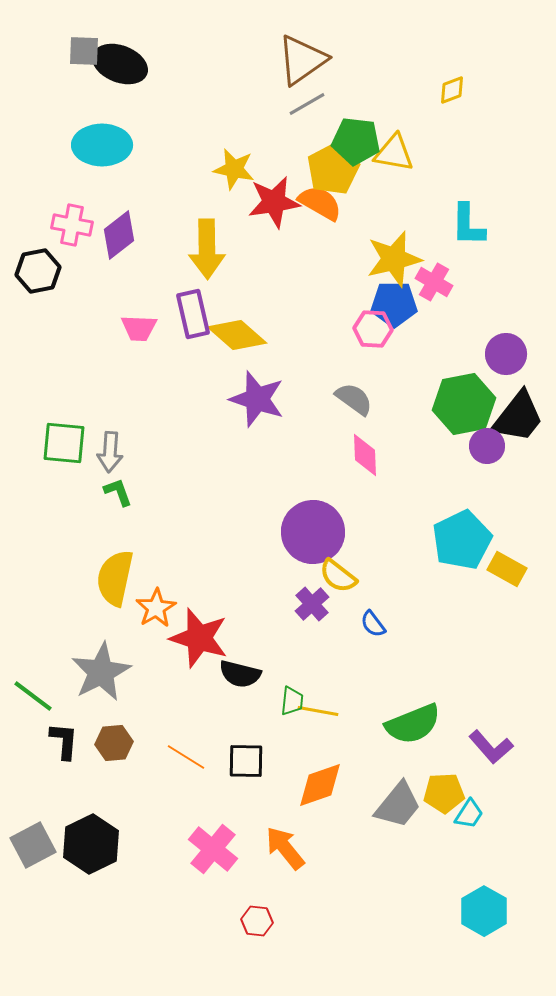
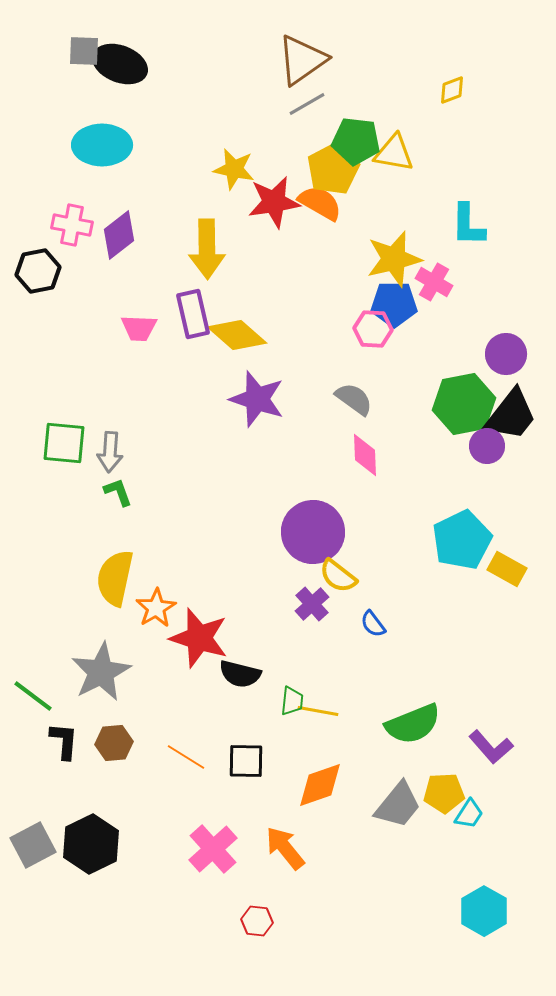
black trapezoid at (518, 417): moved 7 px left, 2 px up
pink cross at (213, 849): rotated 9 degrees clockwise
